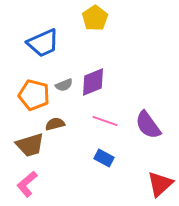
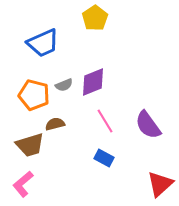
pink line: rotated 40 degrees clockwise
pink L-shape: moved 4 px left
